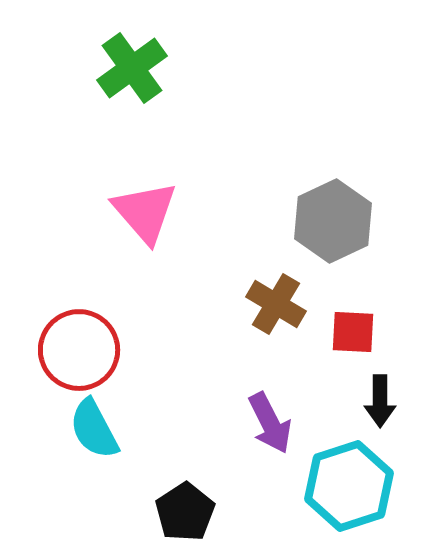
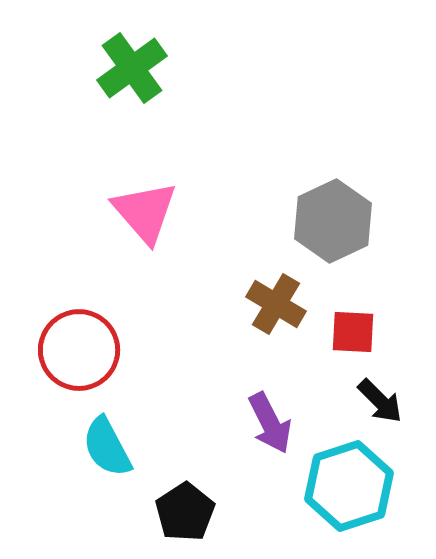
black arrow: rotated 45 degrees counterclockwise
cyan semicircle: moved 13 px right, 18 px down
